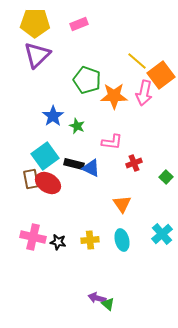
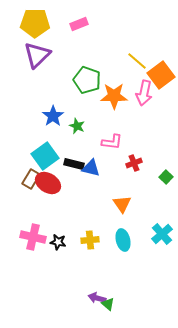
blue triangle: rotated 12 degrees counterclockwise
brown rectangle: rotated 42 degrees clockwise
cyan ellipse: moved 1 px right
